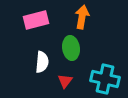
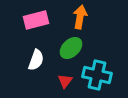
orange arrow: moved 2 px left
green ellipse: rotated 55 degrees clockwise
white semicircle: moved 6 px left, 2 px up; rotated 15 degrees clockwise
cyan cross: moved 8 px left, 4 px up
